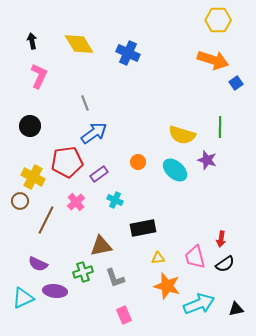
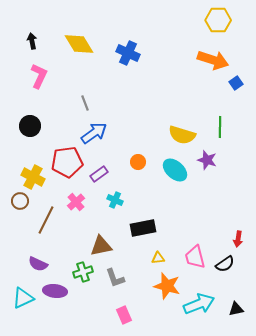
red arrow: moved 17 px right
